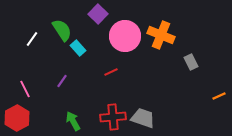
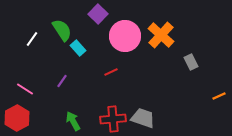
orange cross: rotated 20 degrees clockwise
pink line: rotated 30 degrees counterclockwise
red cross: moved 2 px down
